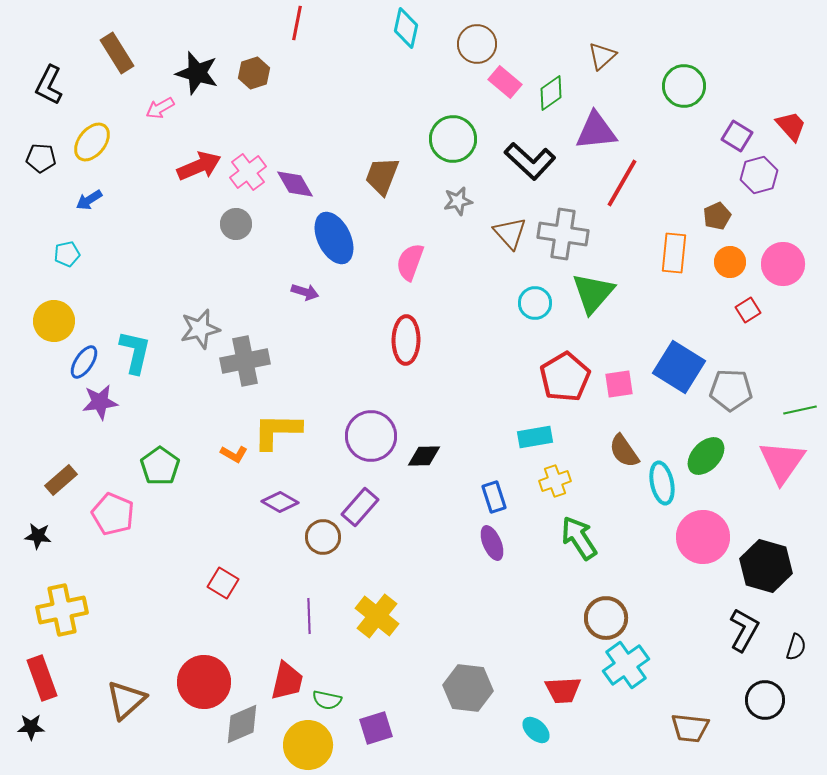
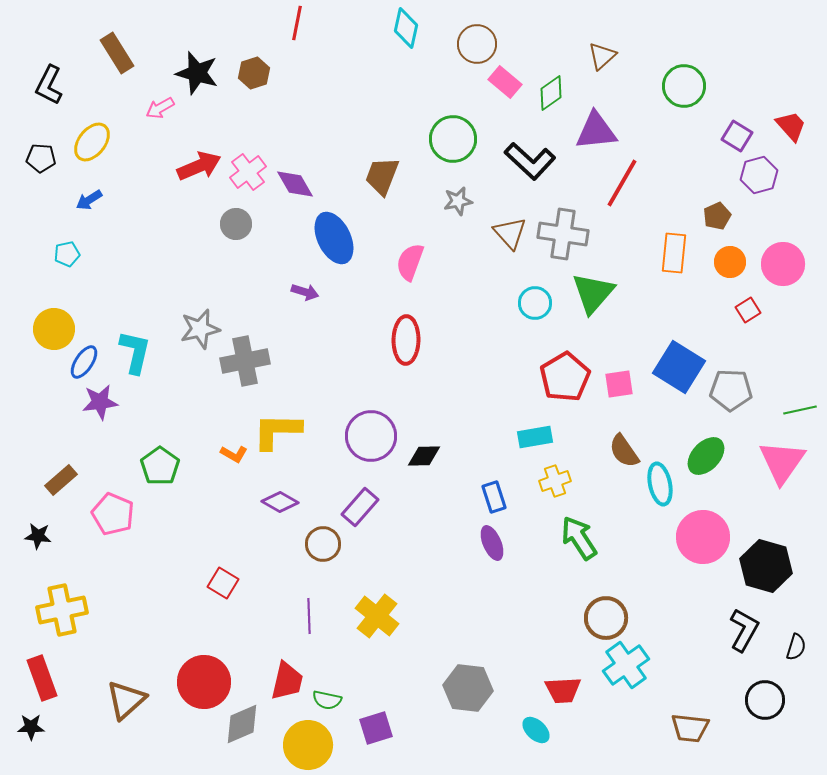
yellow circle at (54, 321): moved 8 px down
cyan ellipse at (662, 483): moved 2 px left, 1 px down
brown circle at (323, 537): moved 7 px down
